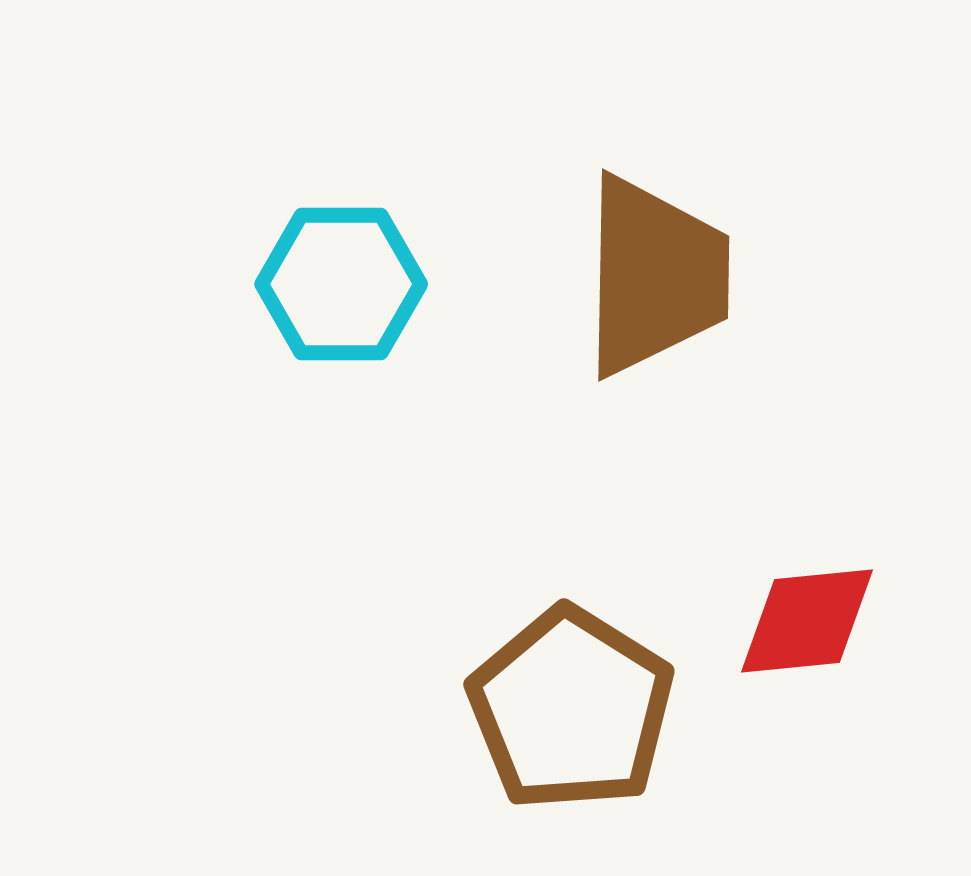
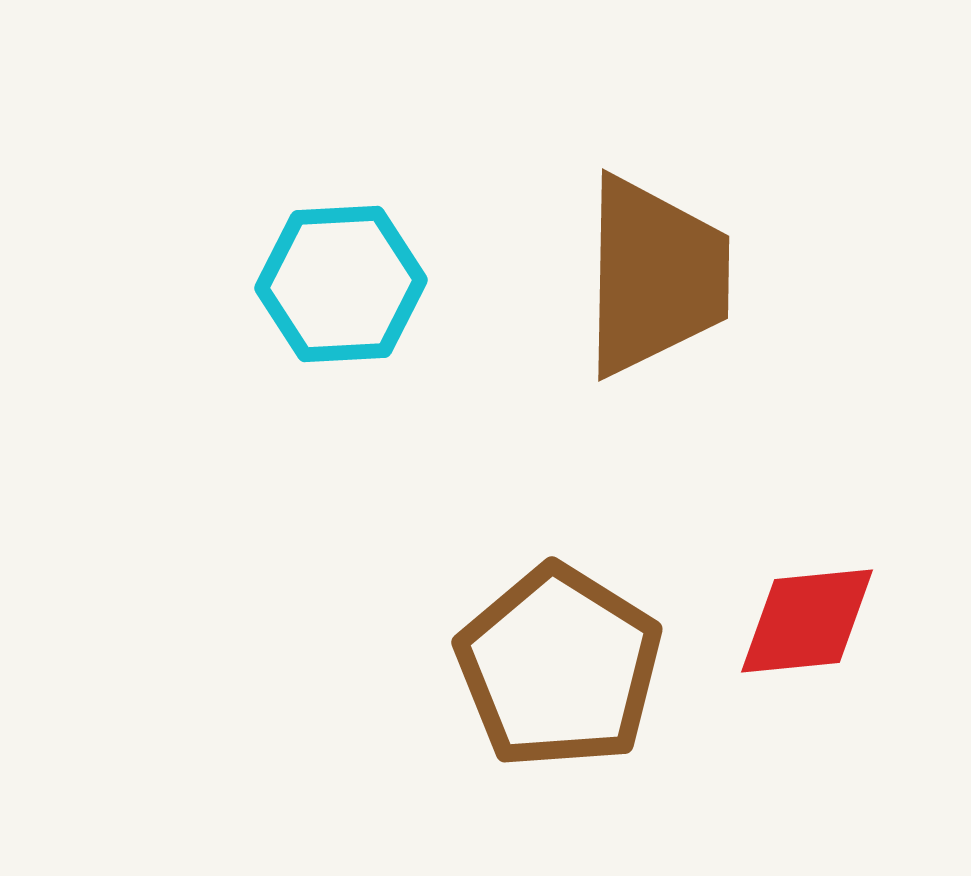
cyan hexagon: rotated 3 degrees counterclockwise
brown pentagon: moved 12 px left, 42 px up
